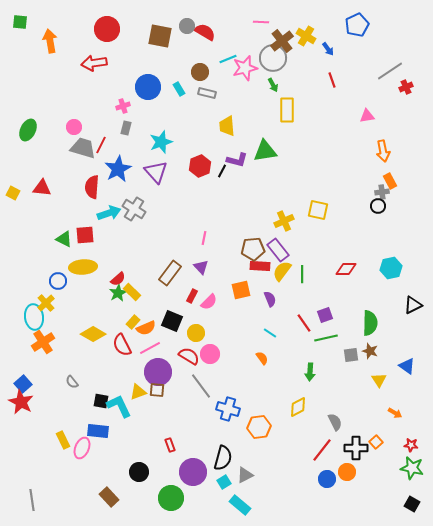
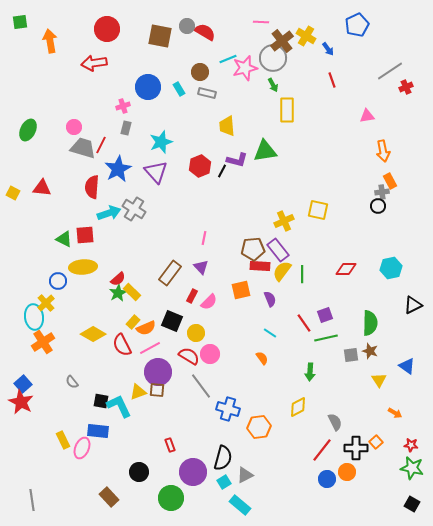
green square at (20, 22): rotated 14 degrees counterclockwise
